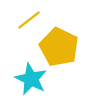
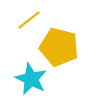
yellow pentagon: rotated 12 degrees counterclockwise
